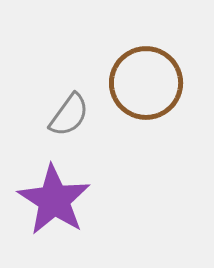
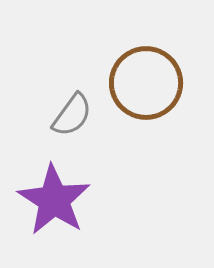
gray semicircle: moved 3 px right
